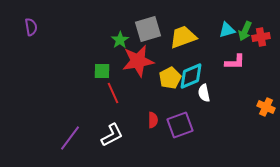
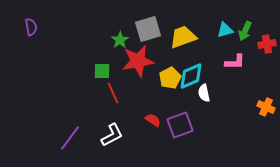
cyan triangle: moved 2 px left
red cross: moved 6 px right, 7 px down
red semicircle: rotated 56 degrees counterclockwise
